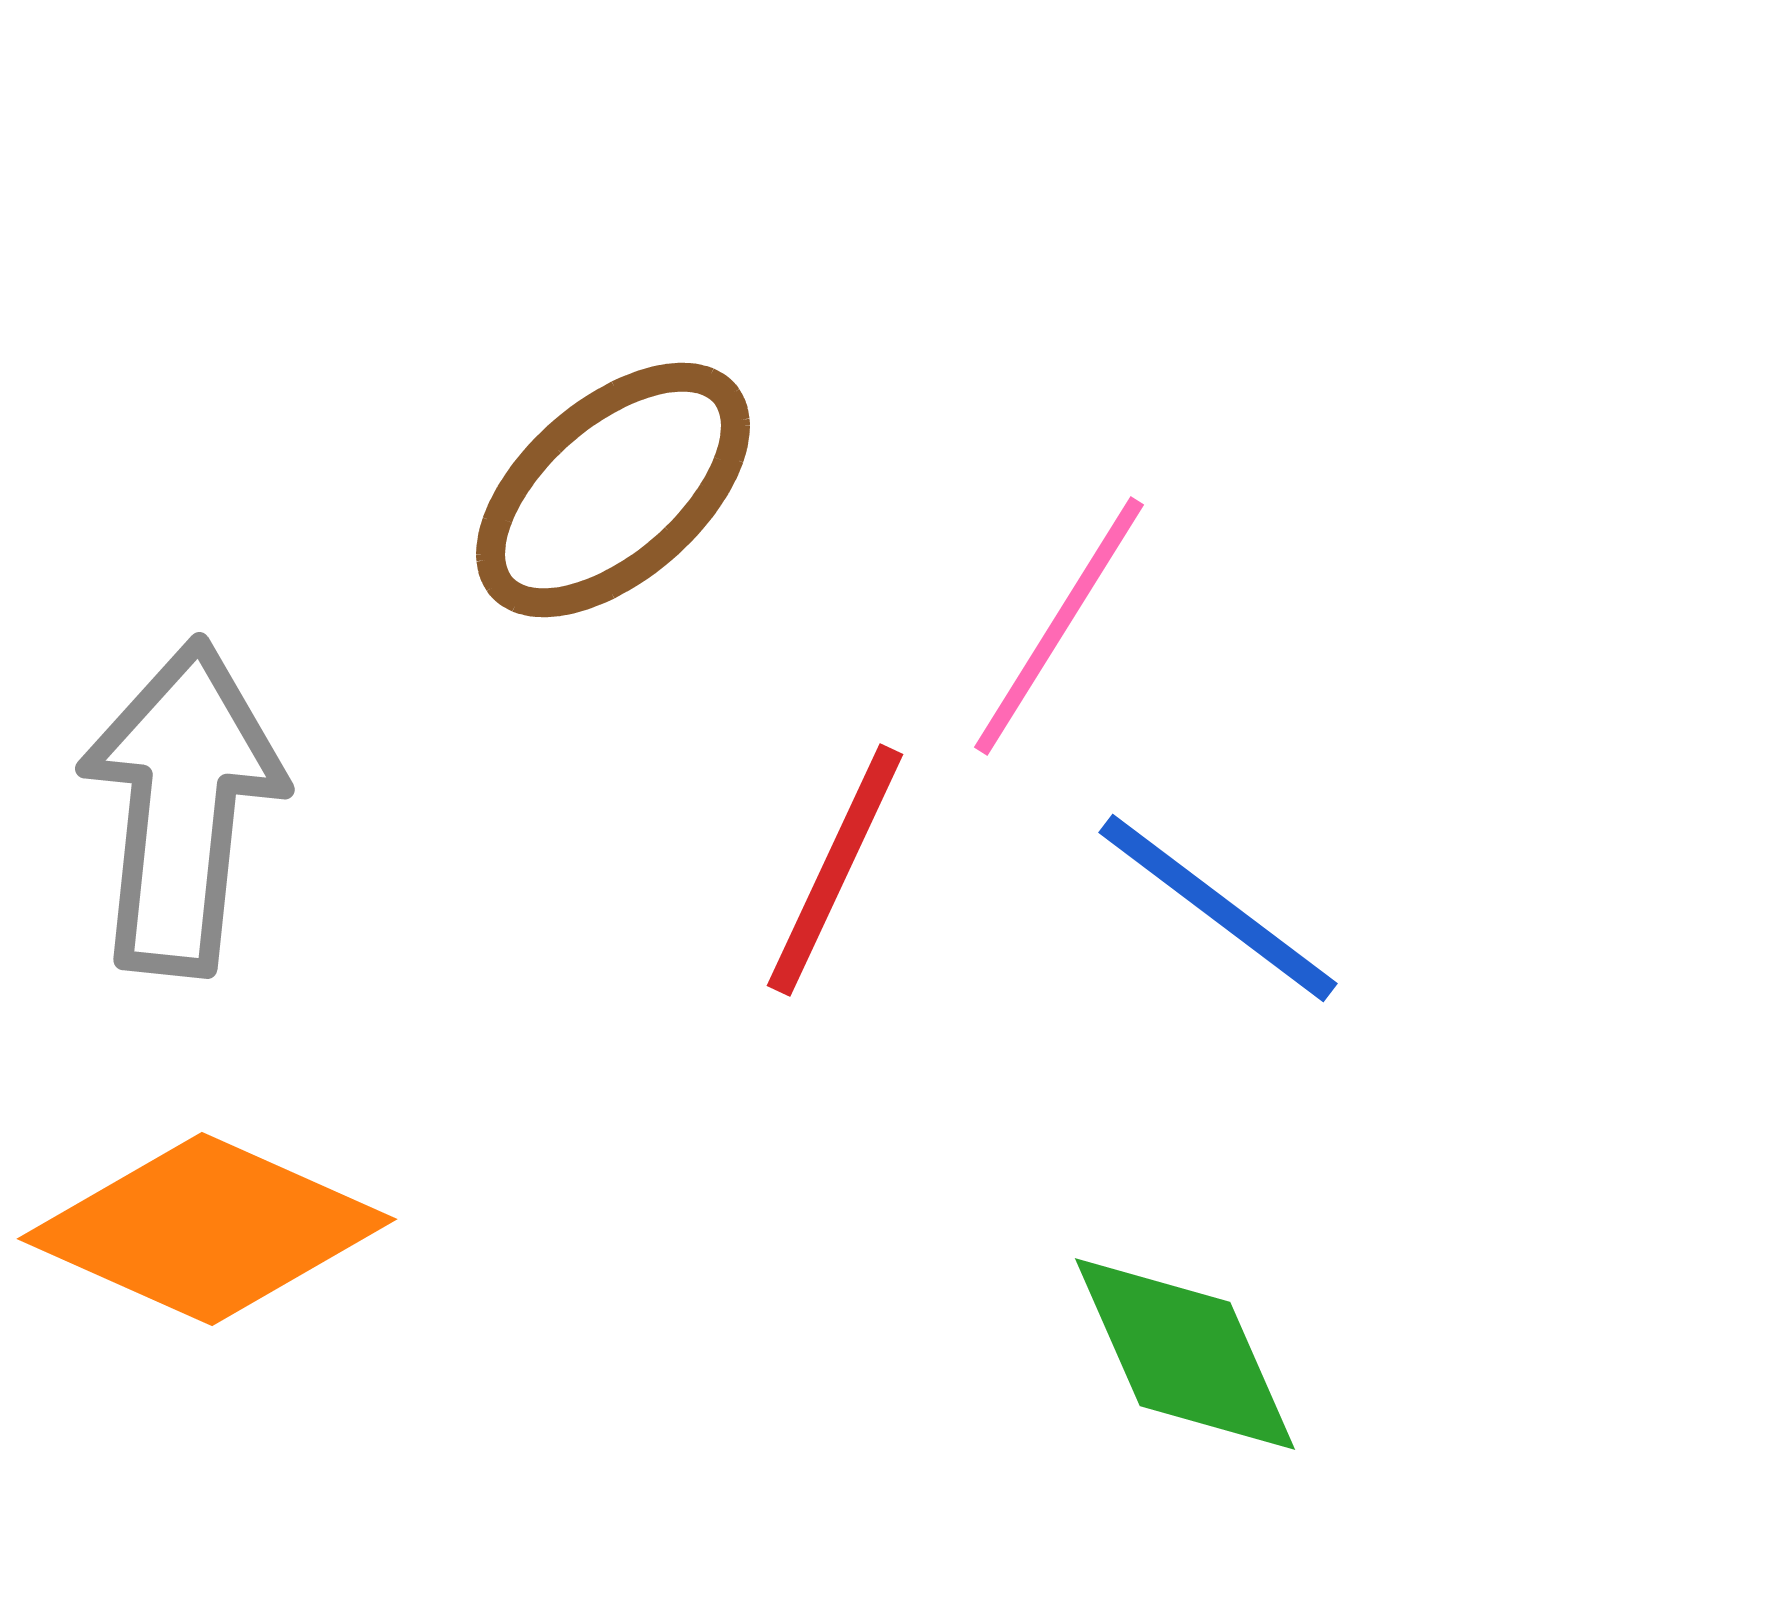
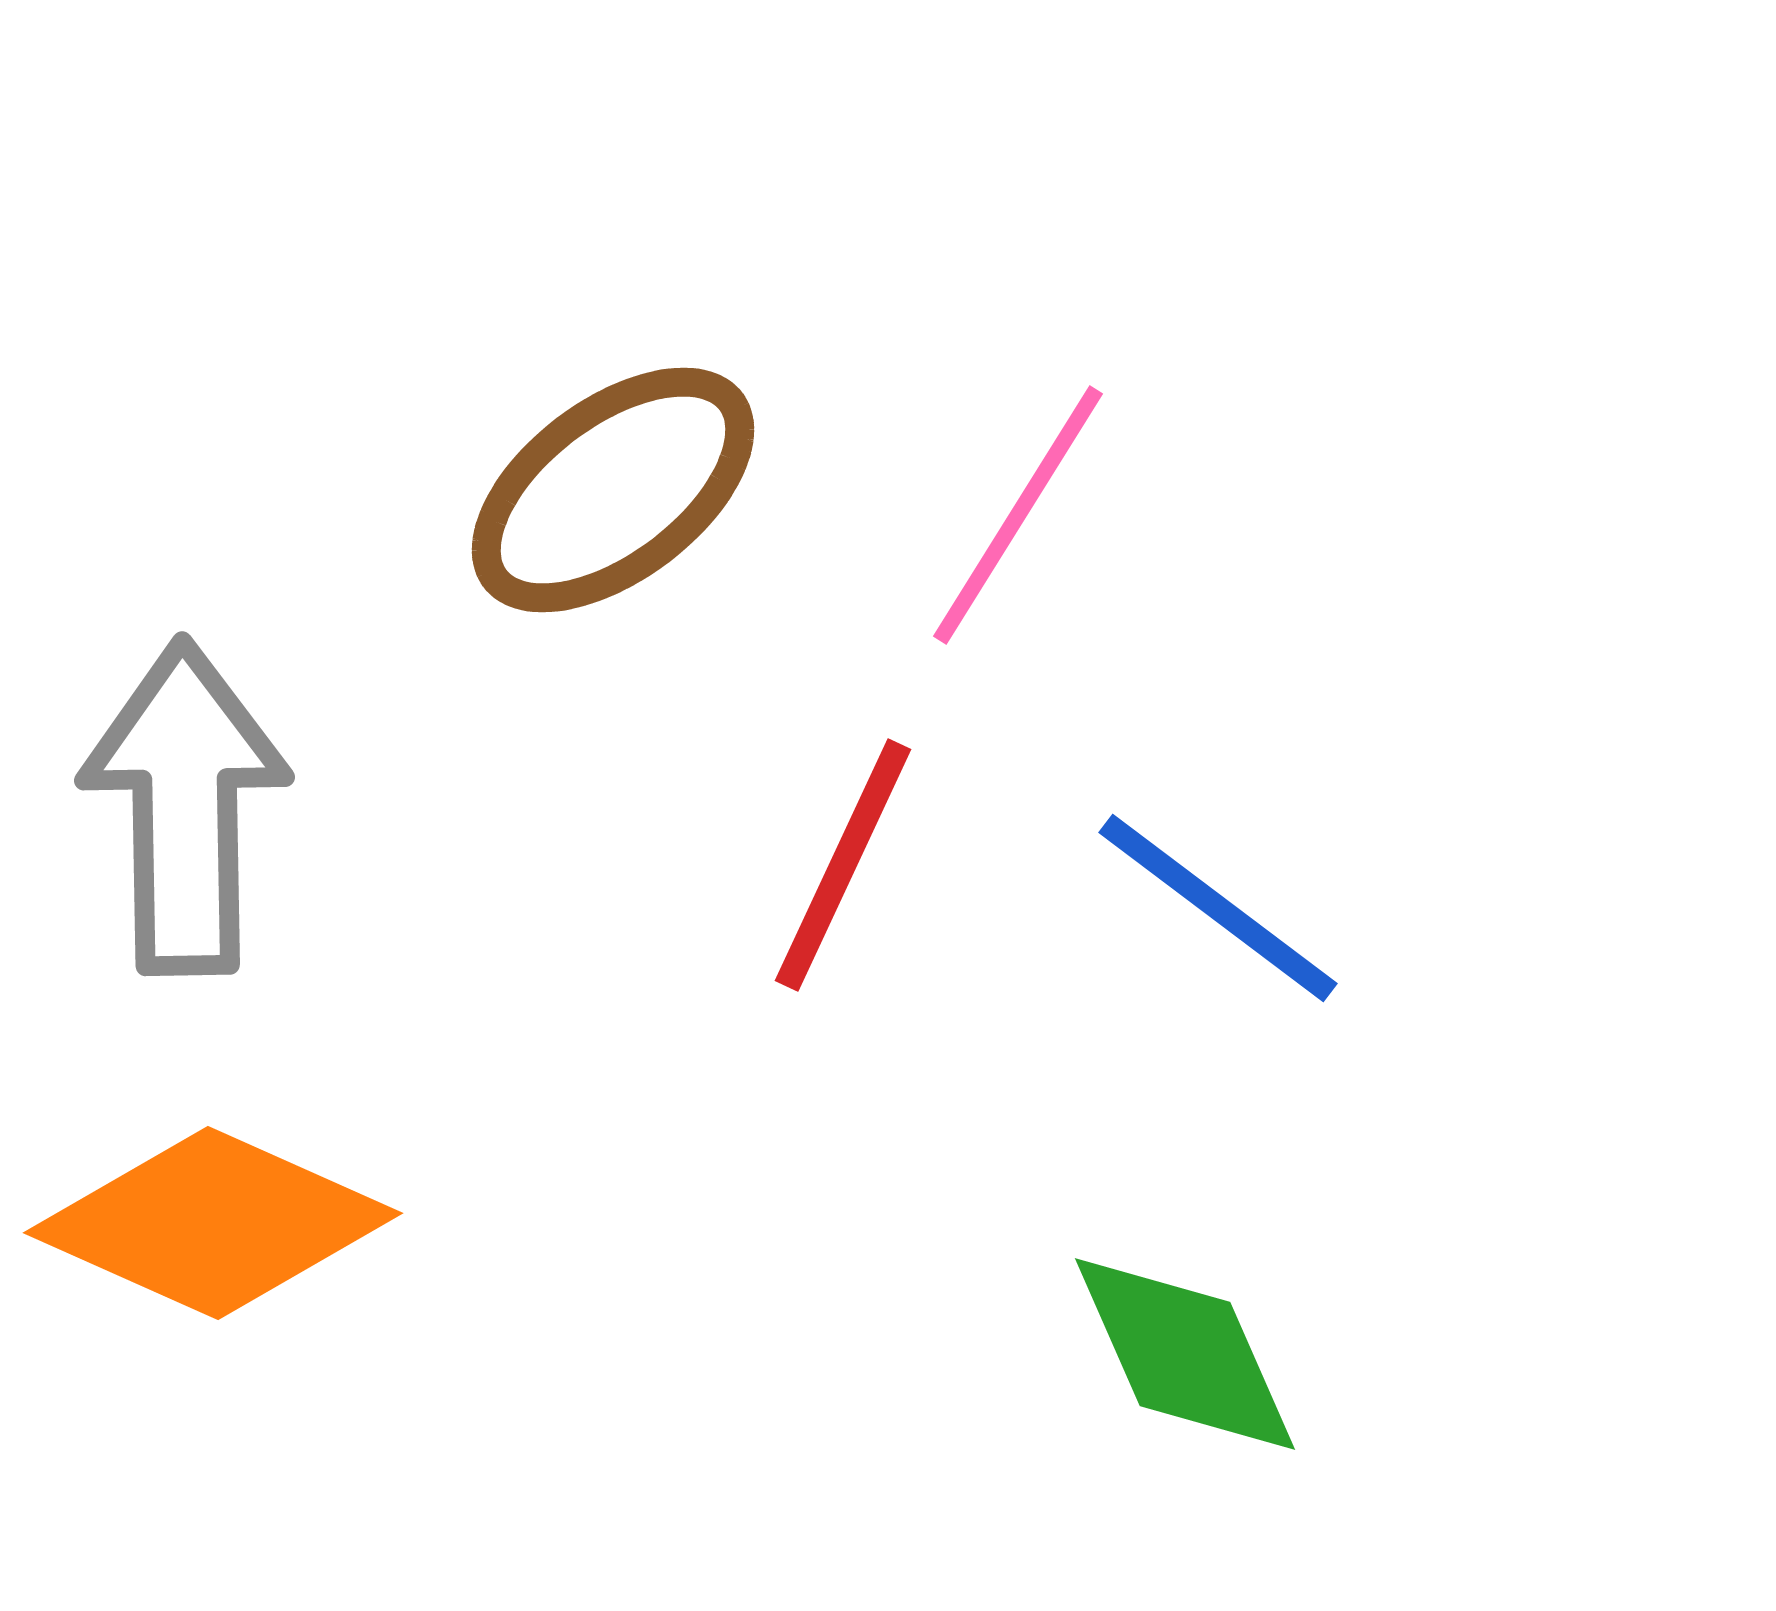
brown ellipse: rotated 4 degrees clockwise
pink line: moved 41 px left, 111 px up
gray arrow: moved 3 px right; rotated 7 degrees counterclockwise
red line: moved 8 px right, 5 px up
orange diamond: moved 6 px right, 6 px up
